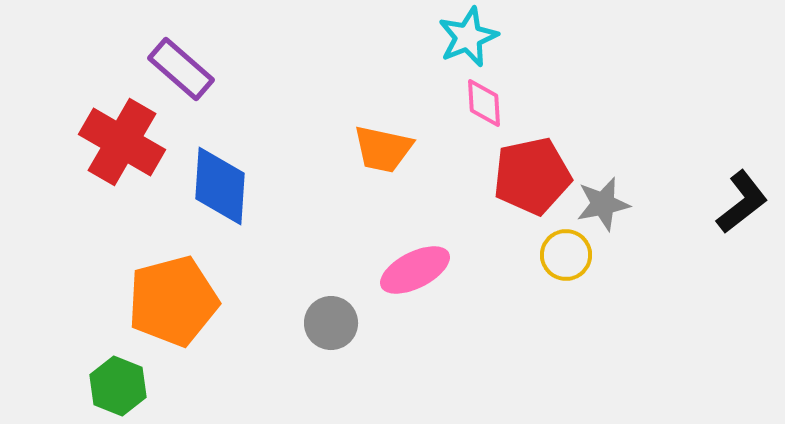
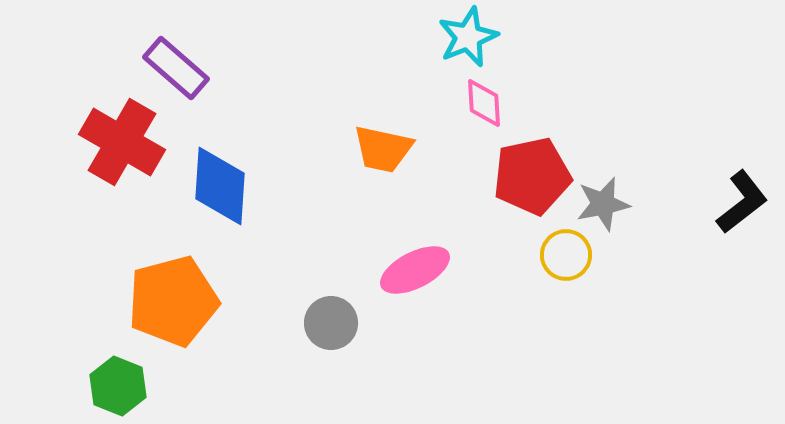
purple rectangle: moved 5 px left, 1 px up
